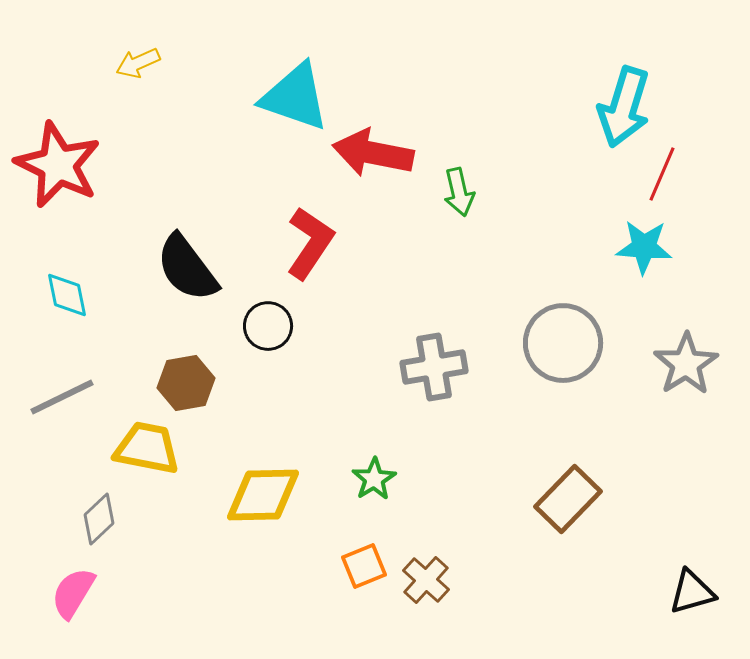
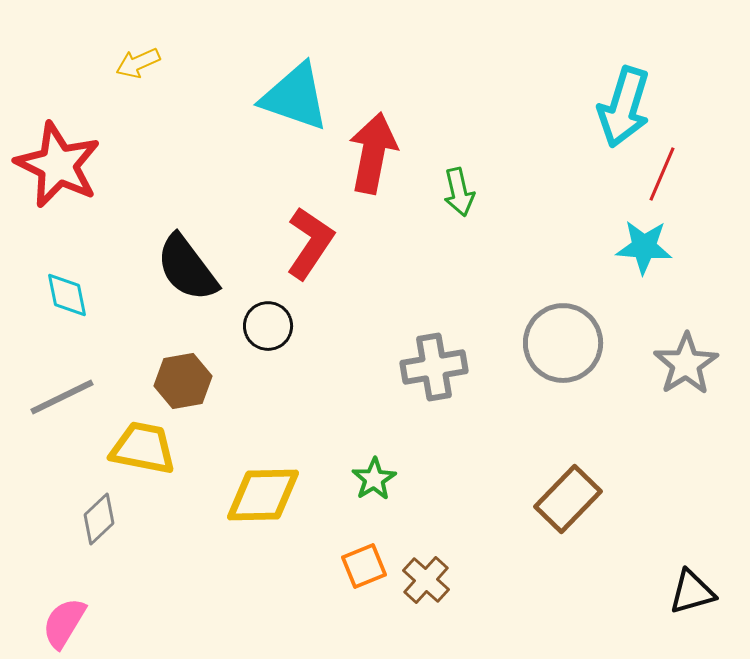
red arrow: rotated 90 degrees clockwise
brown hexagon: moved 3 px left, 2 px up
yellow trapezoid: moved 4 px left
pink semicircle: moved 9 px left, 30 px down
